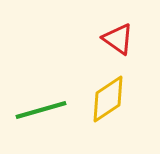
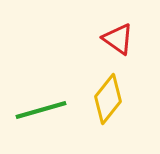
yellow diamond: rotated 18 degrees counterclockwise
